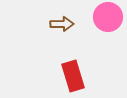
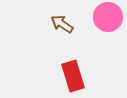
brown arrow: rotated 145 degrees counterclockwise
